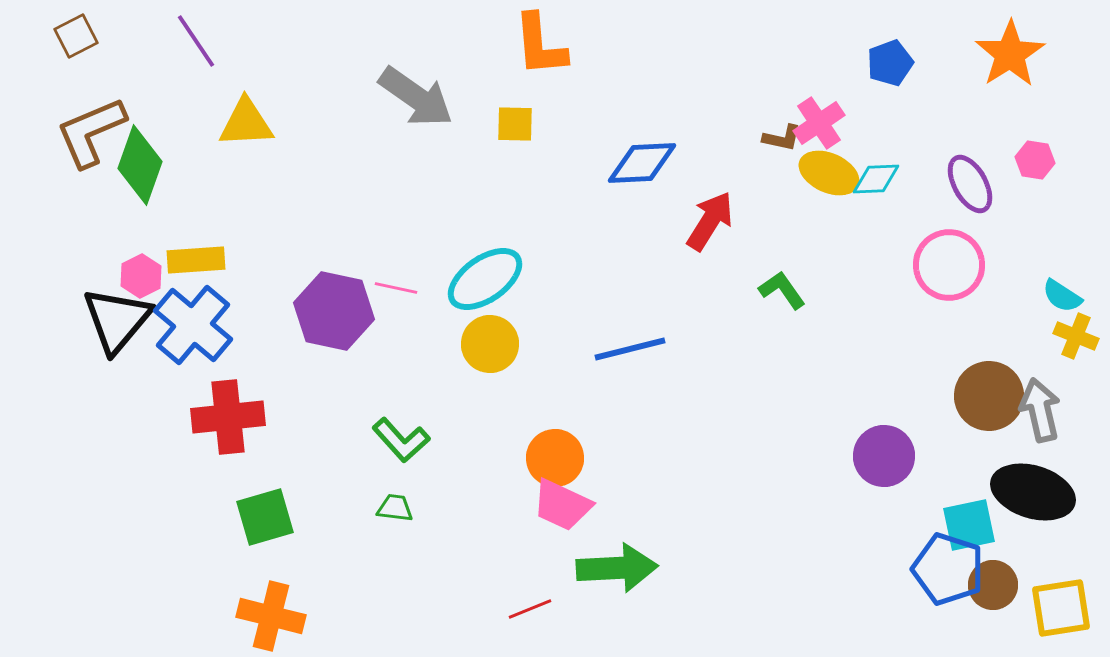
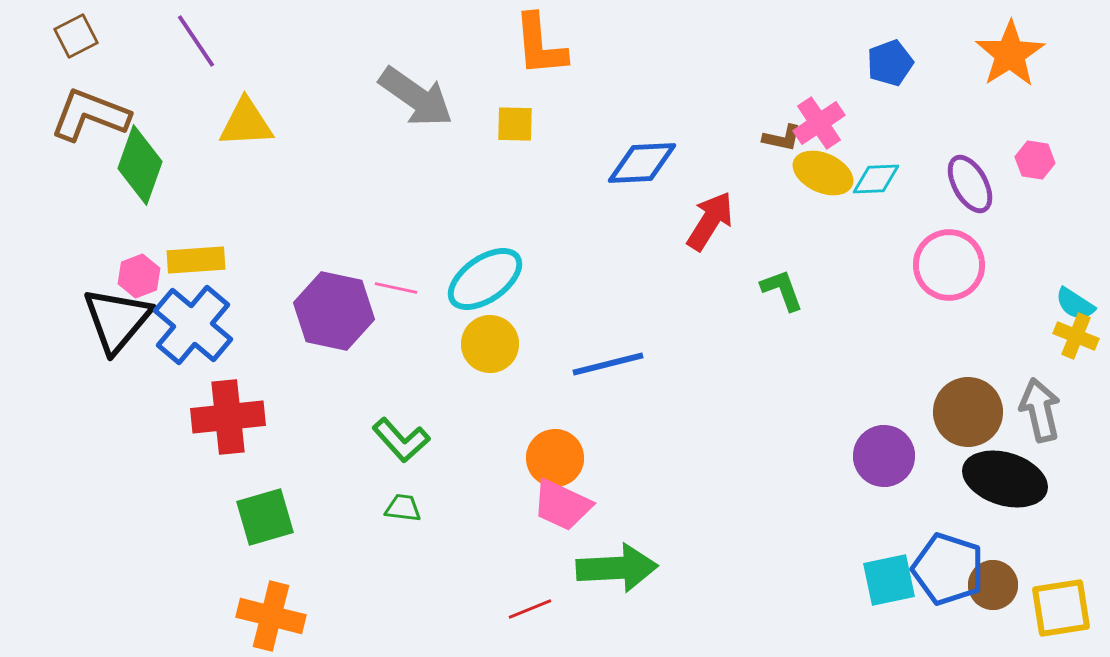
brown L-shape at (91, 132): moved 1 px left, 17 px up; rotated 44 degrees clockwise
yellow ellipse at (829, 173): moved 6 px left
pink hexagon at (141, 276): moved 2 px left; rotated 6 degrees clockwise
green L-shape at (782, 290): rotated 15 degrees clockwise
cyan semicircle at (1062, 296): moved 13 px right, 8 px down
blue line at (630, 349): moved 22 px left, 15 px down
brown circle at (989, 396): moved 21 px left, 16 px down
black ellipse at (1033, 492): moved 28 px left, 13 px up
green trapezoid at (395, 508): moved 8 px right
cyan square at (969, 525): moved 80 px left, 55 px down
